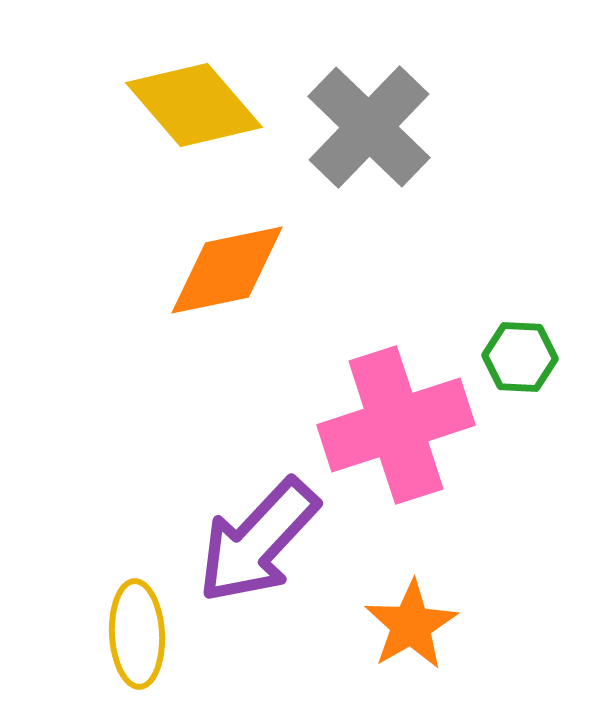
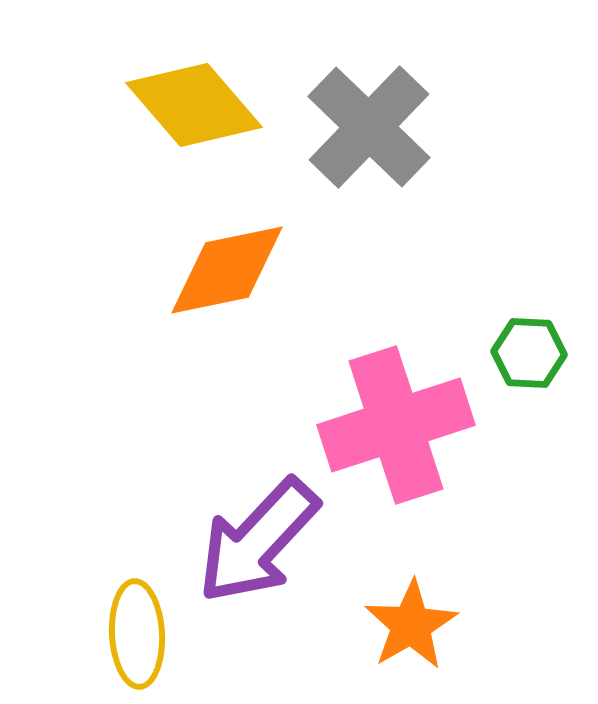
green hexagon: moved 9 px right, 4 px up
